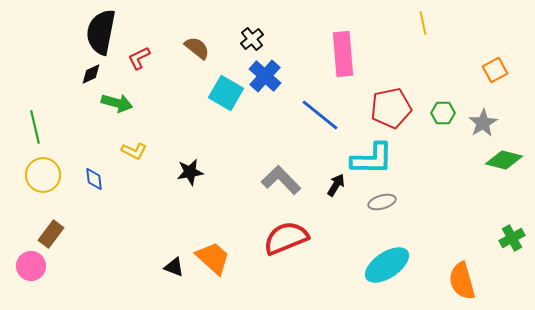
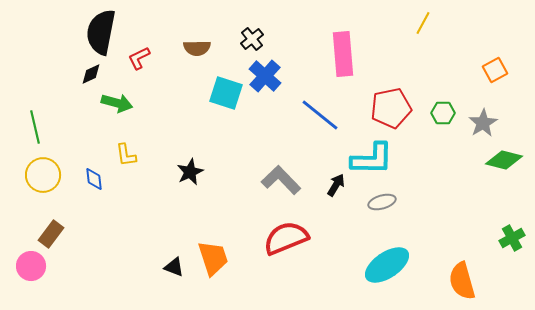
yellow line: rotated 40 degrees clockwise
brown semicircle: rotated 140 degrees clockwise
cyan square: rotated 12 degrees counterclockwise
yellow L-shape: moved 8 px left, 4 px down; rotated 55 degrees clockwise
black star: rotated 16 degrees counterclockwise
orange trapezoid: rotated 30 degrees clockwise
